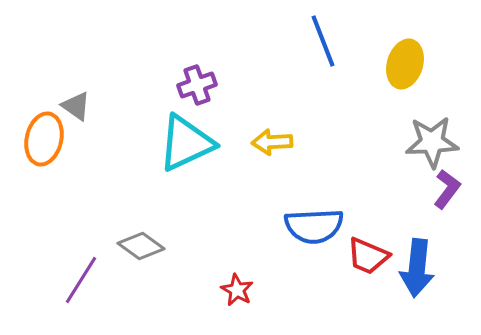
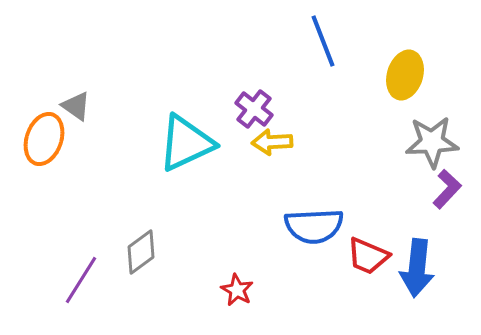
yellow ellipse: moved 11 px down
purple cross: moved 57 px right, 24 px down; rotated 33 degrees counterclockwise
orange ellipse: rotated 6 degrees clockwise
purple L-shape: rotated 6 degrees clockwise
gray diamond: moved 6 px down; rotated 72 degrees counterclockwise
